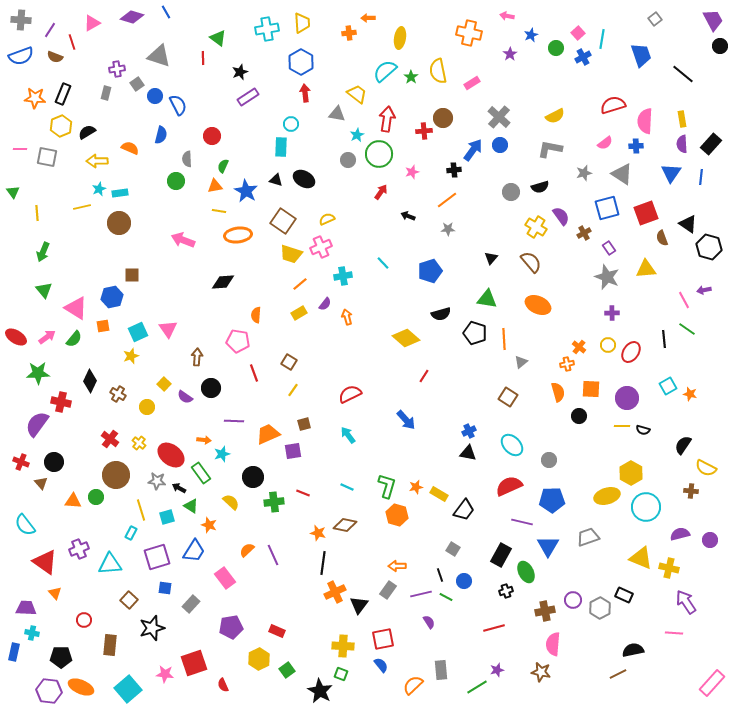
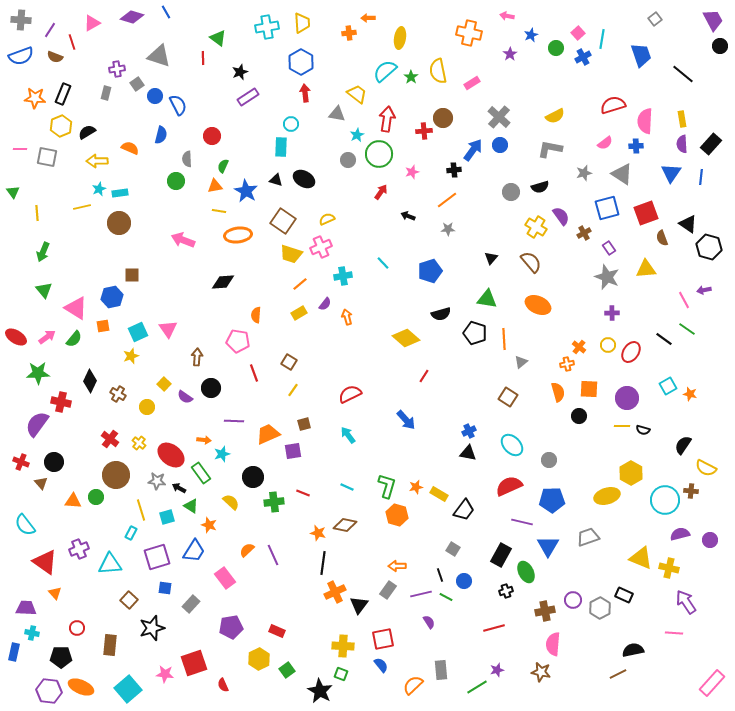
cyan cross at (267, 29): moved 2 px up
black line at (664, 339): rotated 48 degrees counterclockwise
orange square at (591, 389): moved 2 px left
cyan circle at (646, 507): moved 19 px right, 7 px up
red circle at (84, 620): moved 7 px left, 8 px down
